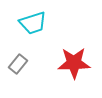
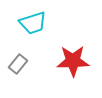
red star: moved 1 px left, 2 px up
